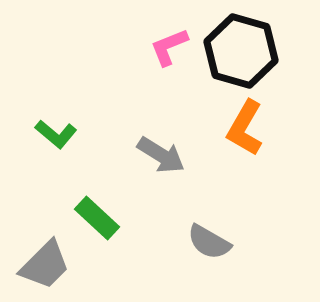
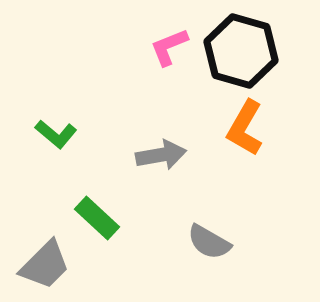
gray arrow: rotated 42 degrees counterclockwise
